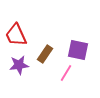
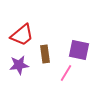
red trapezoid: moved 6 px right; rotated 105 degrees counterclockwise
purple square: moved 1 px right
brown rectangle: rotated 42 degrees counterclockwise
